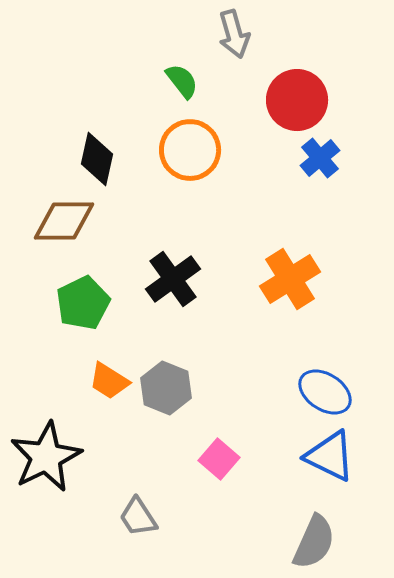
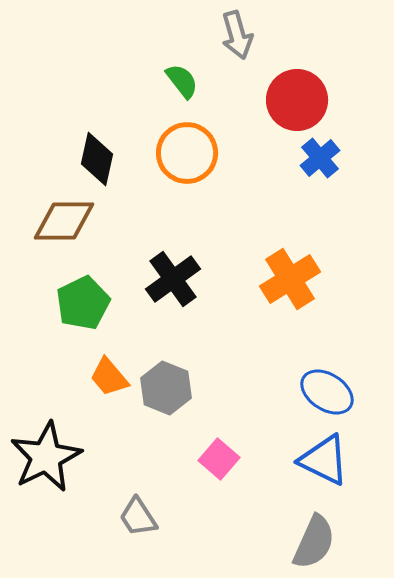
gray arrow: moved 3 px right, 1 px down
orange circle: moved 3 px left, 3 px down
orange trapezoid: moved 4 px up; rotated 18 degrees clockwise
blue ellipse: moved 2 px right
blue triangle: moved 6 px left, 4 px down
